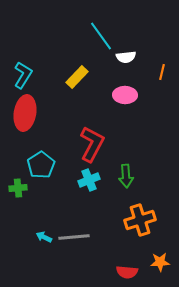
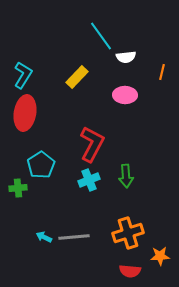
orange cross: moved 12 px left, 13 px down
orange star: moved 6 px up
red semicircle: moved 3 px right, 1 px up
